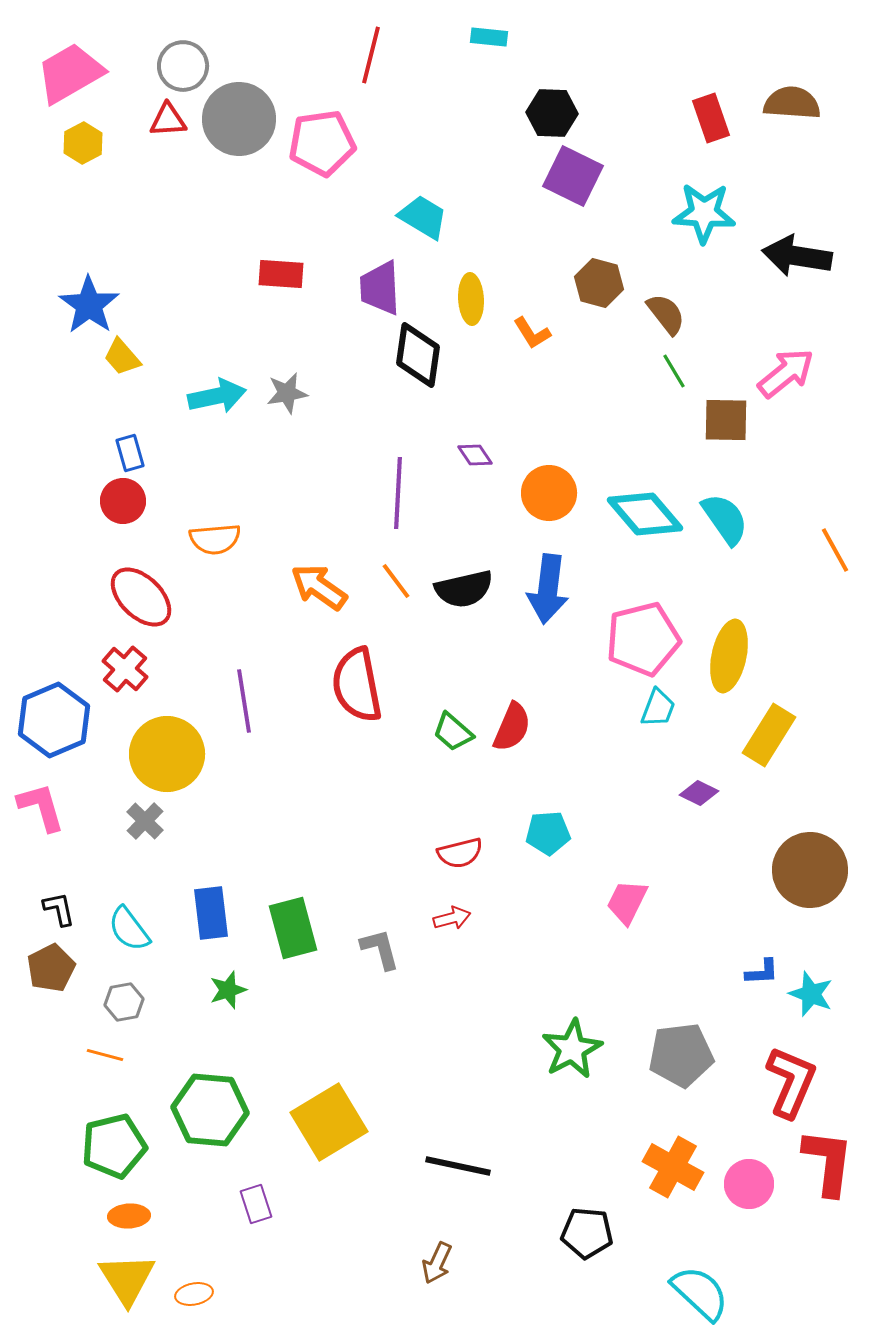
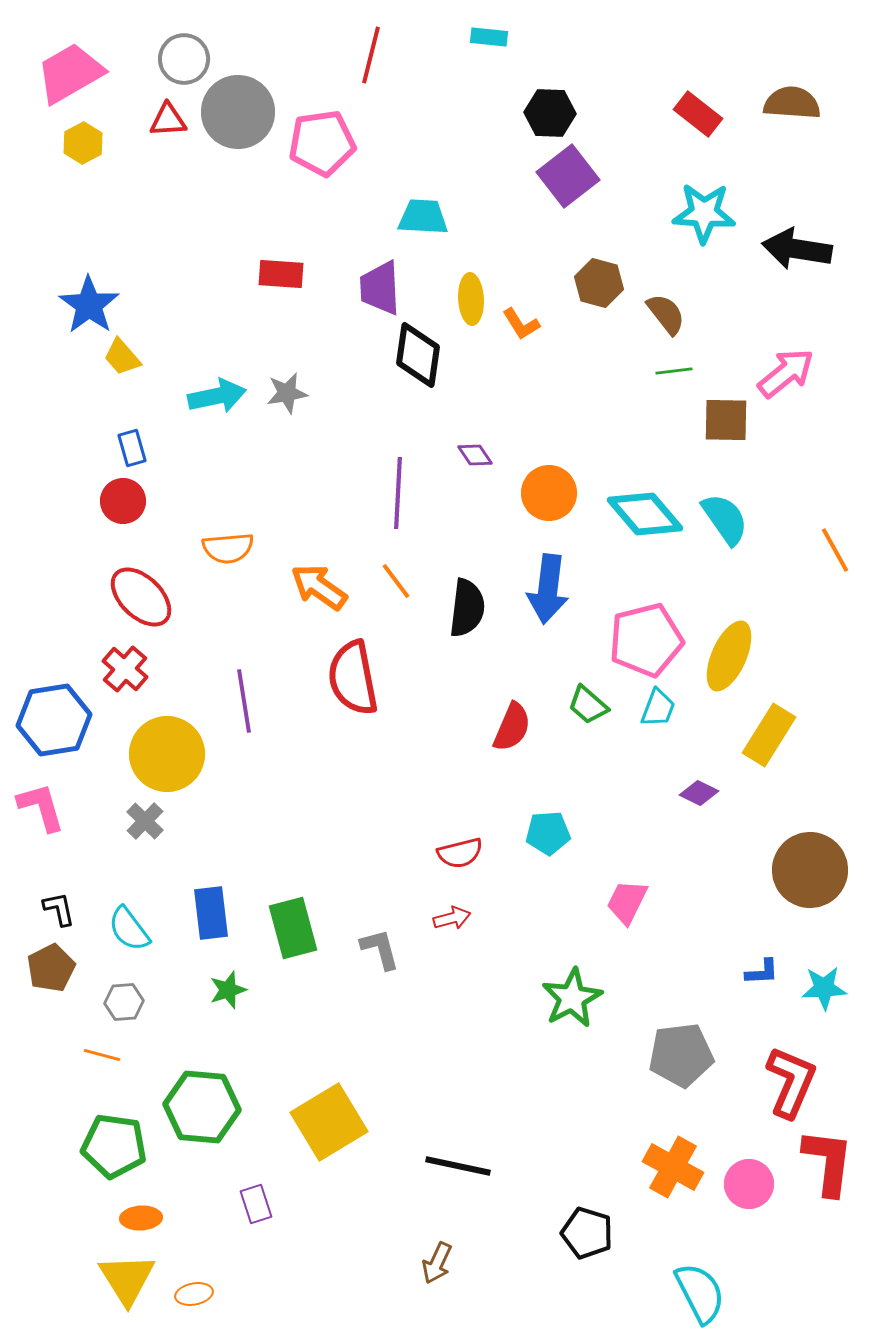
gray circle at (183, 66): moved 1 px right, 7 px up
black hexagon at (552, 113): moved 2 px left
red rectangle at (711, 118): moved 13 px left, 4 px up; rotated 33 degrees counterclockwise
gray circle at (239, 119): moved 1 px left, 7 px up
purple square at (573, 176): moved 5 px left; rotated 26 degrees clockwise
cyan trapezoid at (423, 217): rotated 28 degrees counterclockwise
black arrow at (797, 256): moved 7 px up
orange L-shape at (532, 333): moved 11 px left, 9 px up
green line at (674, 371): rotated 66 degrees counterclockwise
blue rectangle at (130, 453): moved 2 px right, 5 px up
orange semicircle at (215, 539): moved 13 px right, 9 px down
black semicircle at (464, 589): moved 3 px right, 19 px down; rotated 70 degrees counterclockwise
pink pentagon at (643, 639): moved 3 px right, 1 px down
yellow ellipse at (729, 656): rotated 12 degrees clockwise
red semicircle at (357, 685): moved 4 px left, 7 px up
blue hexagon at (54, 720): rotated 14 degrees clockwise
green trapezoid at (453, 732): moved 135 px right, 27 px up
cyan star at (811, 994): moved 13 px right, 6 px up; rotated 24 degrees counterclockwise
gray hexagon at (124, 1002): rotated 6 degrees clockwise
green star at (572, 1049): moved 51 px up
orange line at (105, 1055): moved 3 px left
green hexagon at (210, 1110): moved 8 px left, 3 px up
green pentagon at (114, 1146): rotated 22 degrees clockwise
orange ellipse at (129, 1216): moved 12 px right, 2 px down
black pentagon at (587, 1233): rotated 12 degrees clockwise
cyan semicircle at (700, 1293): rotated 20 degrees clockwise
